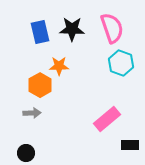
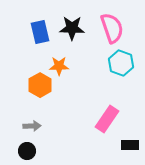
black star: moved 1 px up
gray arrow: moved 13 px down
pink rectangle: rotated 16 degrees counterclockwise
black circle: moved 1 px right, 2 px up
